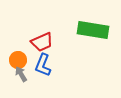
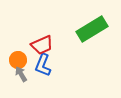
green rectangle: moved 1 px left, 1 px up; rotated 40 degrees counterclockwise
red trapezoid: moved 3 px down
